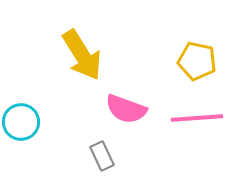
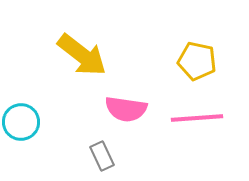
yellow arrow: rotated 20 degrees counterclockwise
pink semicircle: rotated 12 degrees counterclockwise
